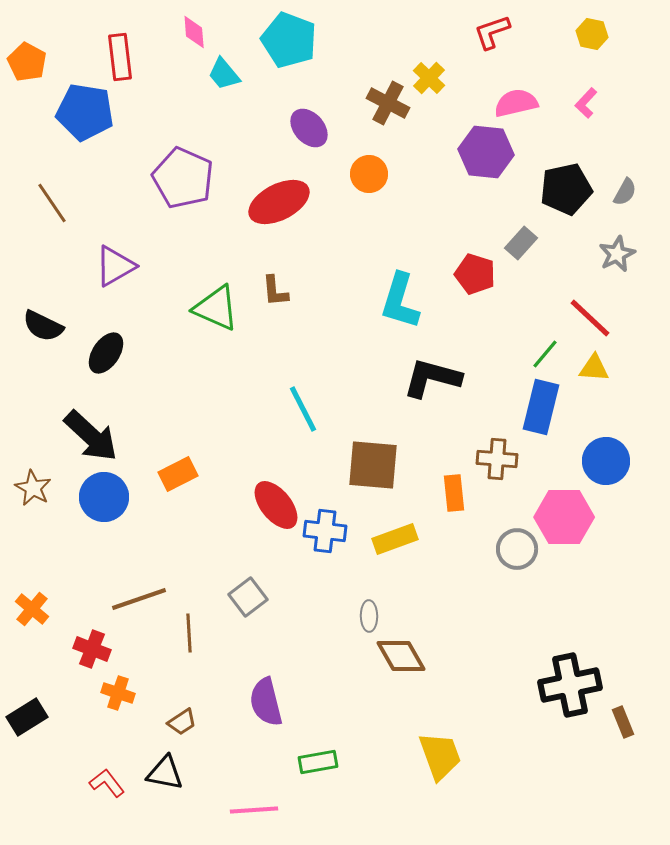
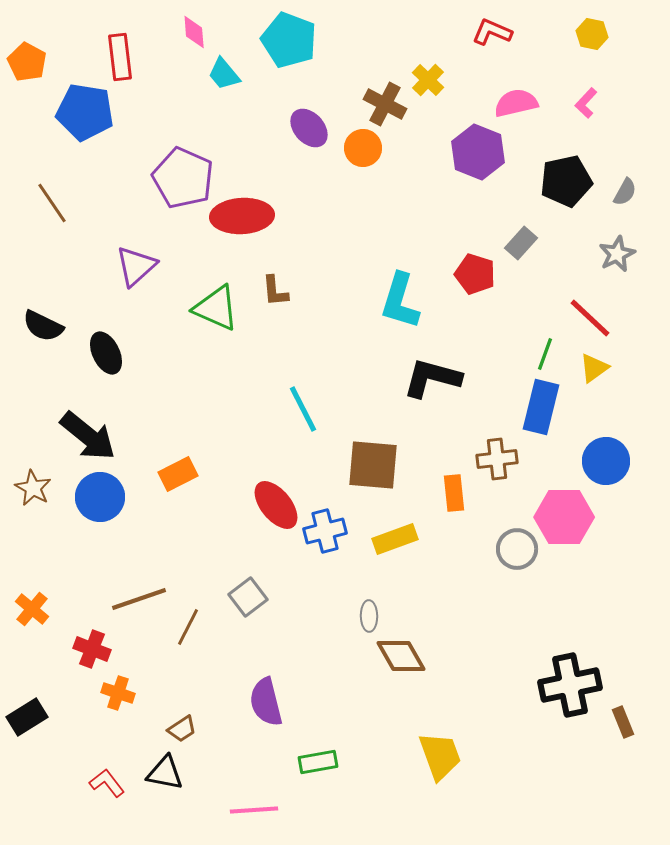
red L-shape at (492, 32): rotated 42 degrees clockwise
yellow cross at (429, 78): moved 1 px left, 2 px down
brown cross at (388, 103): moved 3 px left, 1 px down
purple hexagon at (486, 152): moved 8 px left; rotated 16 degrees clockwise
orange circle at (369, 174): moved 6 px left, 26 px up
black pentagon at (566, 189): moved 8 px up
red ellipse at (279, 202): moved 37 px left, 14 px down; rotated 24 degrees clockwise
purple triangle at (115, 266): moved 21 px right; rotated 12 degrees counterclockwise
black ellipse at (106, 353): rotated 60 degrees counterclockwise
green line at (545, 354): rotated 20 degrees counterclockwise
yellow triangle at (594, 368): rotated 40 degrees counterclockwise
black arrow at (91, 436): moved 3 px left; rotated 4 degrees counterclockwise
brown cross at (497, 459): rotated 12 degrees counterclockwise
blue circle at (104, 497): moved 4 px left
blue cross at (325, 531): rotated 21 degrees counterclockwise
brown line at (189, 633): moved 1 px left, 6 px up; rotated 30 degrees clockwise
brown trapezoid at (182, 722): moved 7 px down
